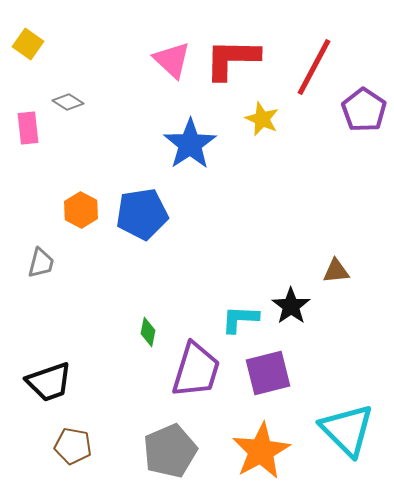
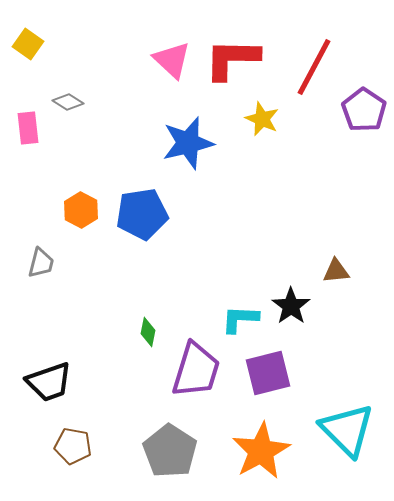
blue star: moved 2 px left, 1 px up; rotated 20 degrees clockwise
gray pentagon: rotated 16 degrees counterclockwise
